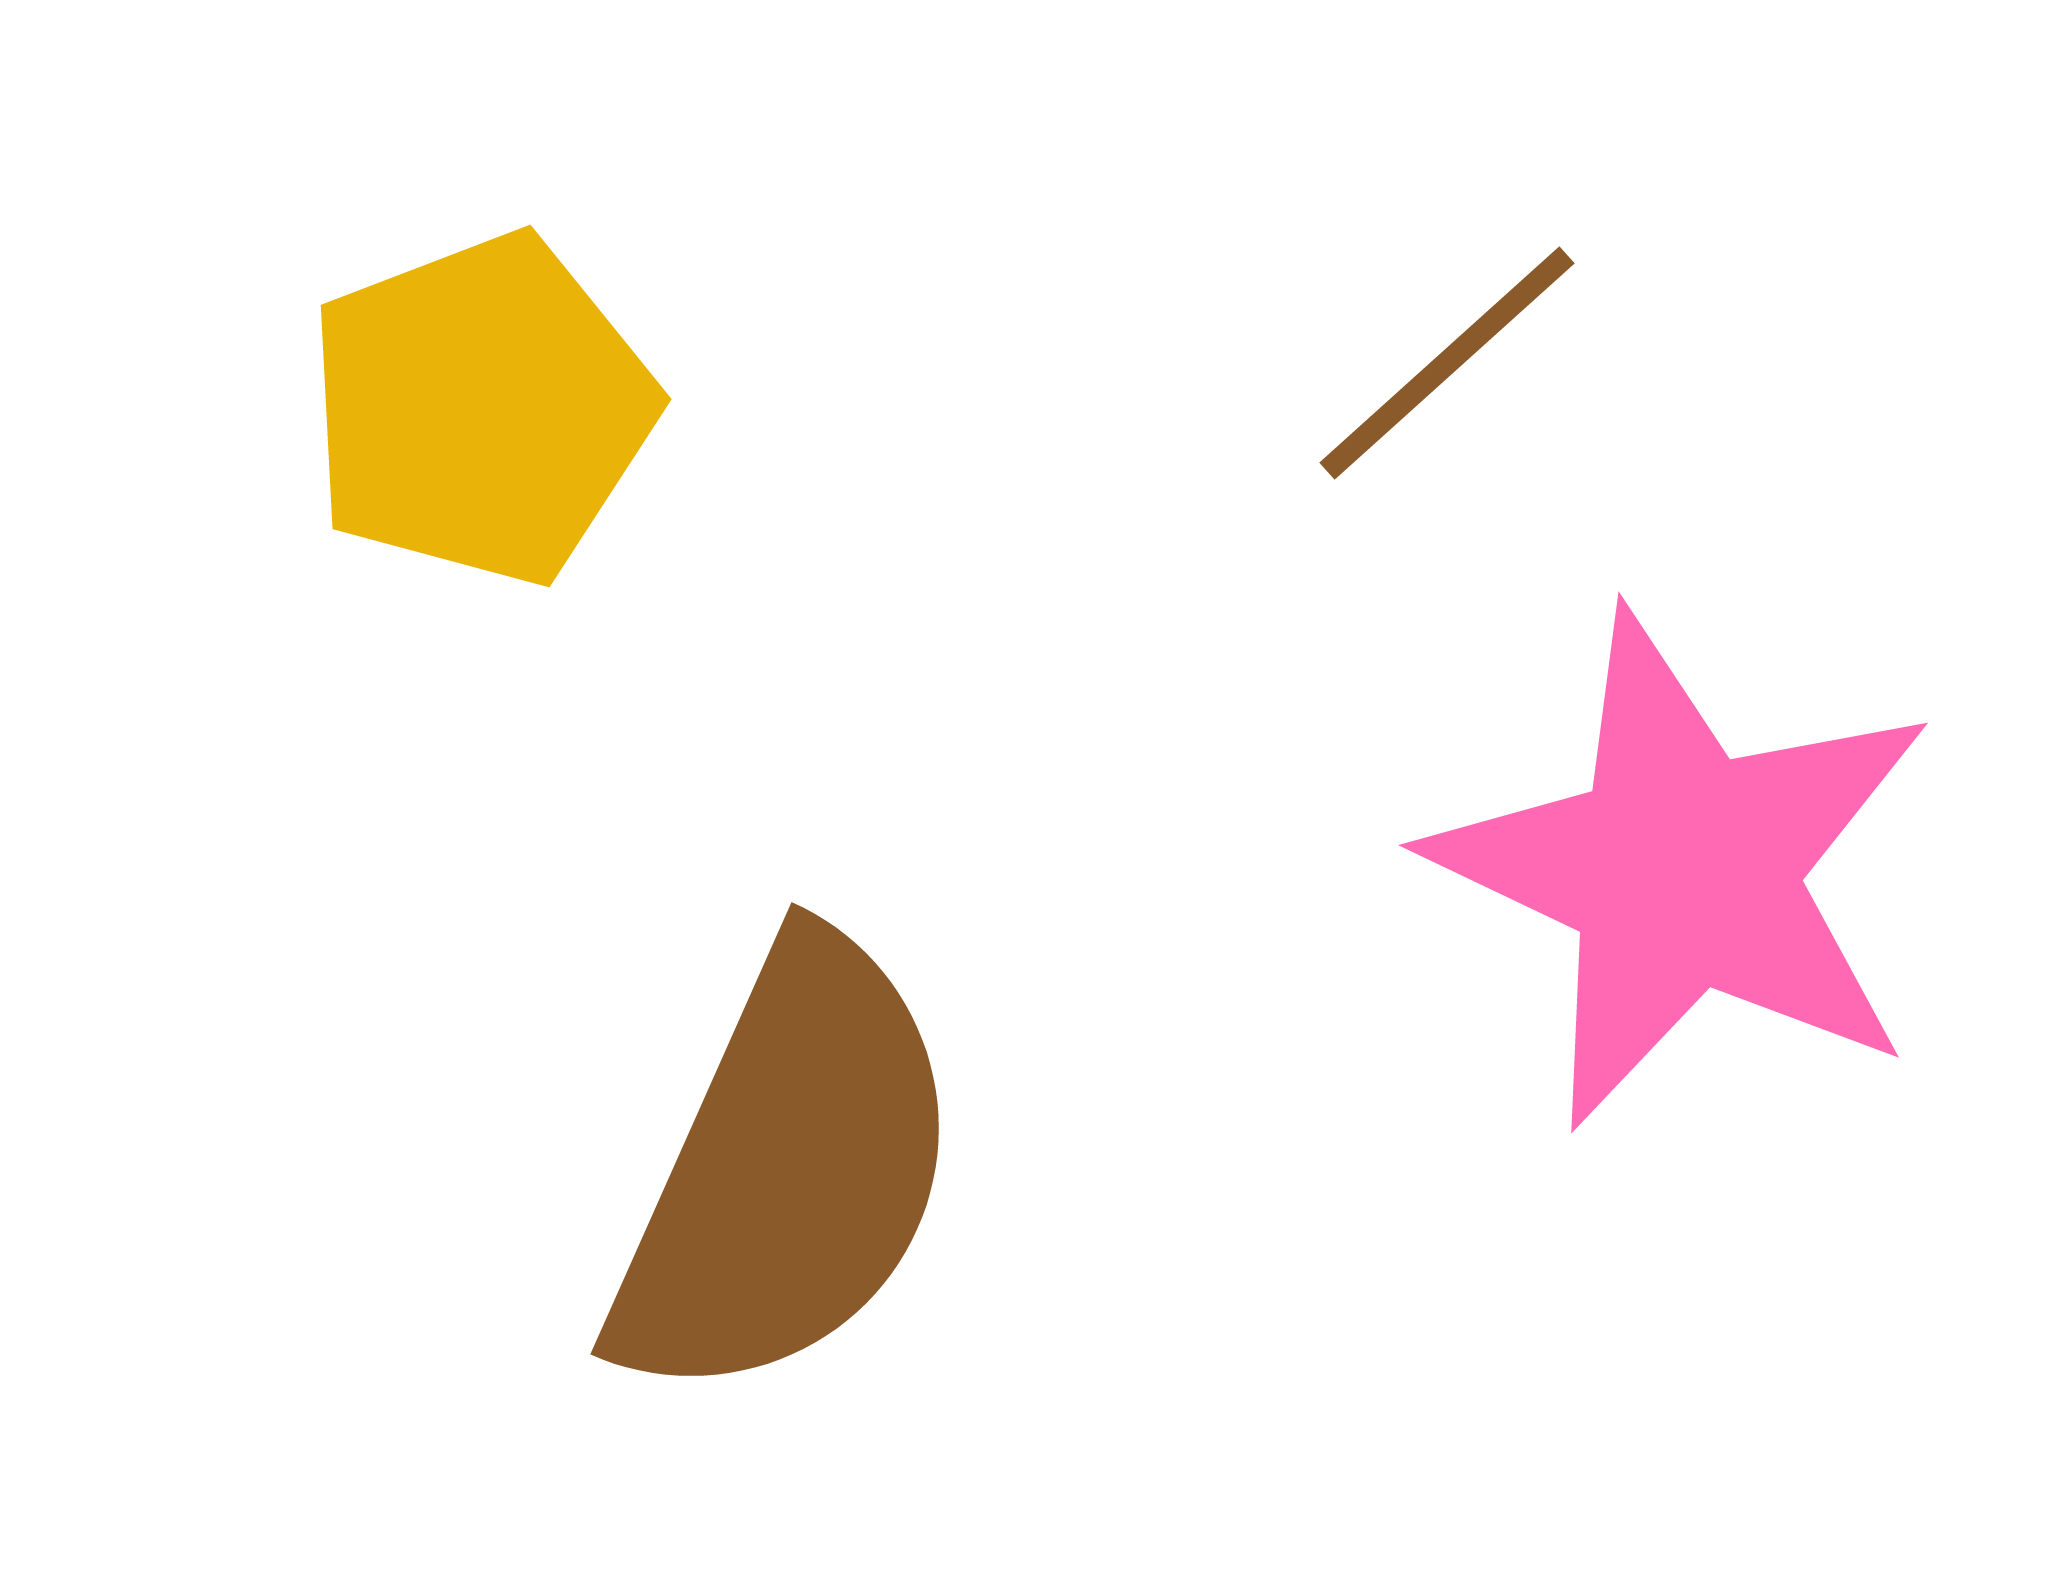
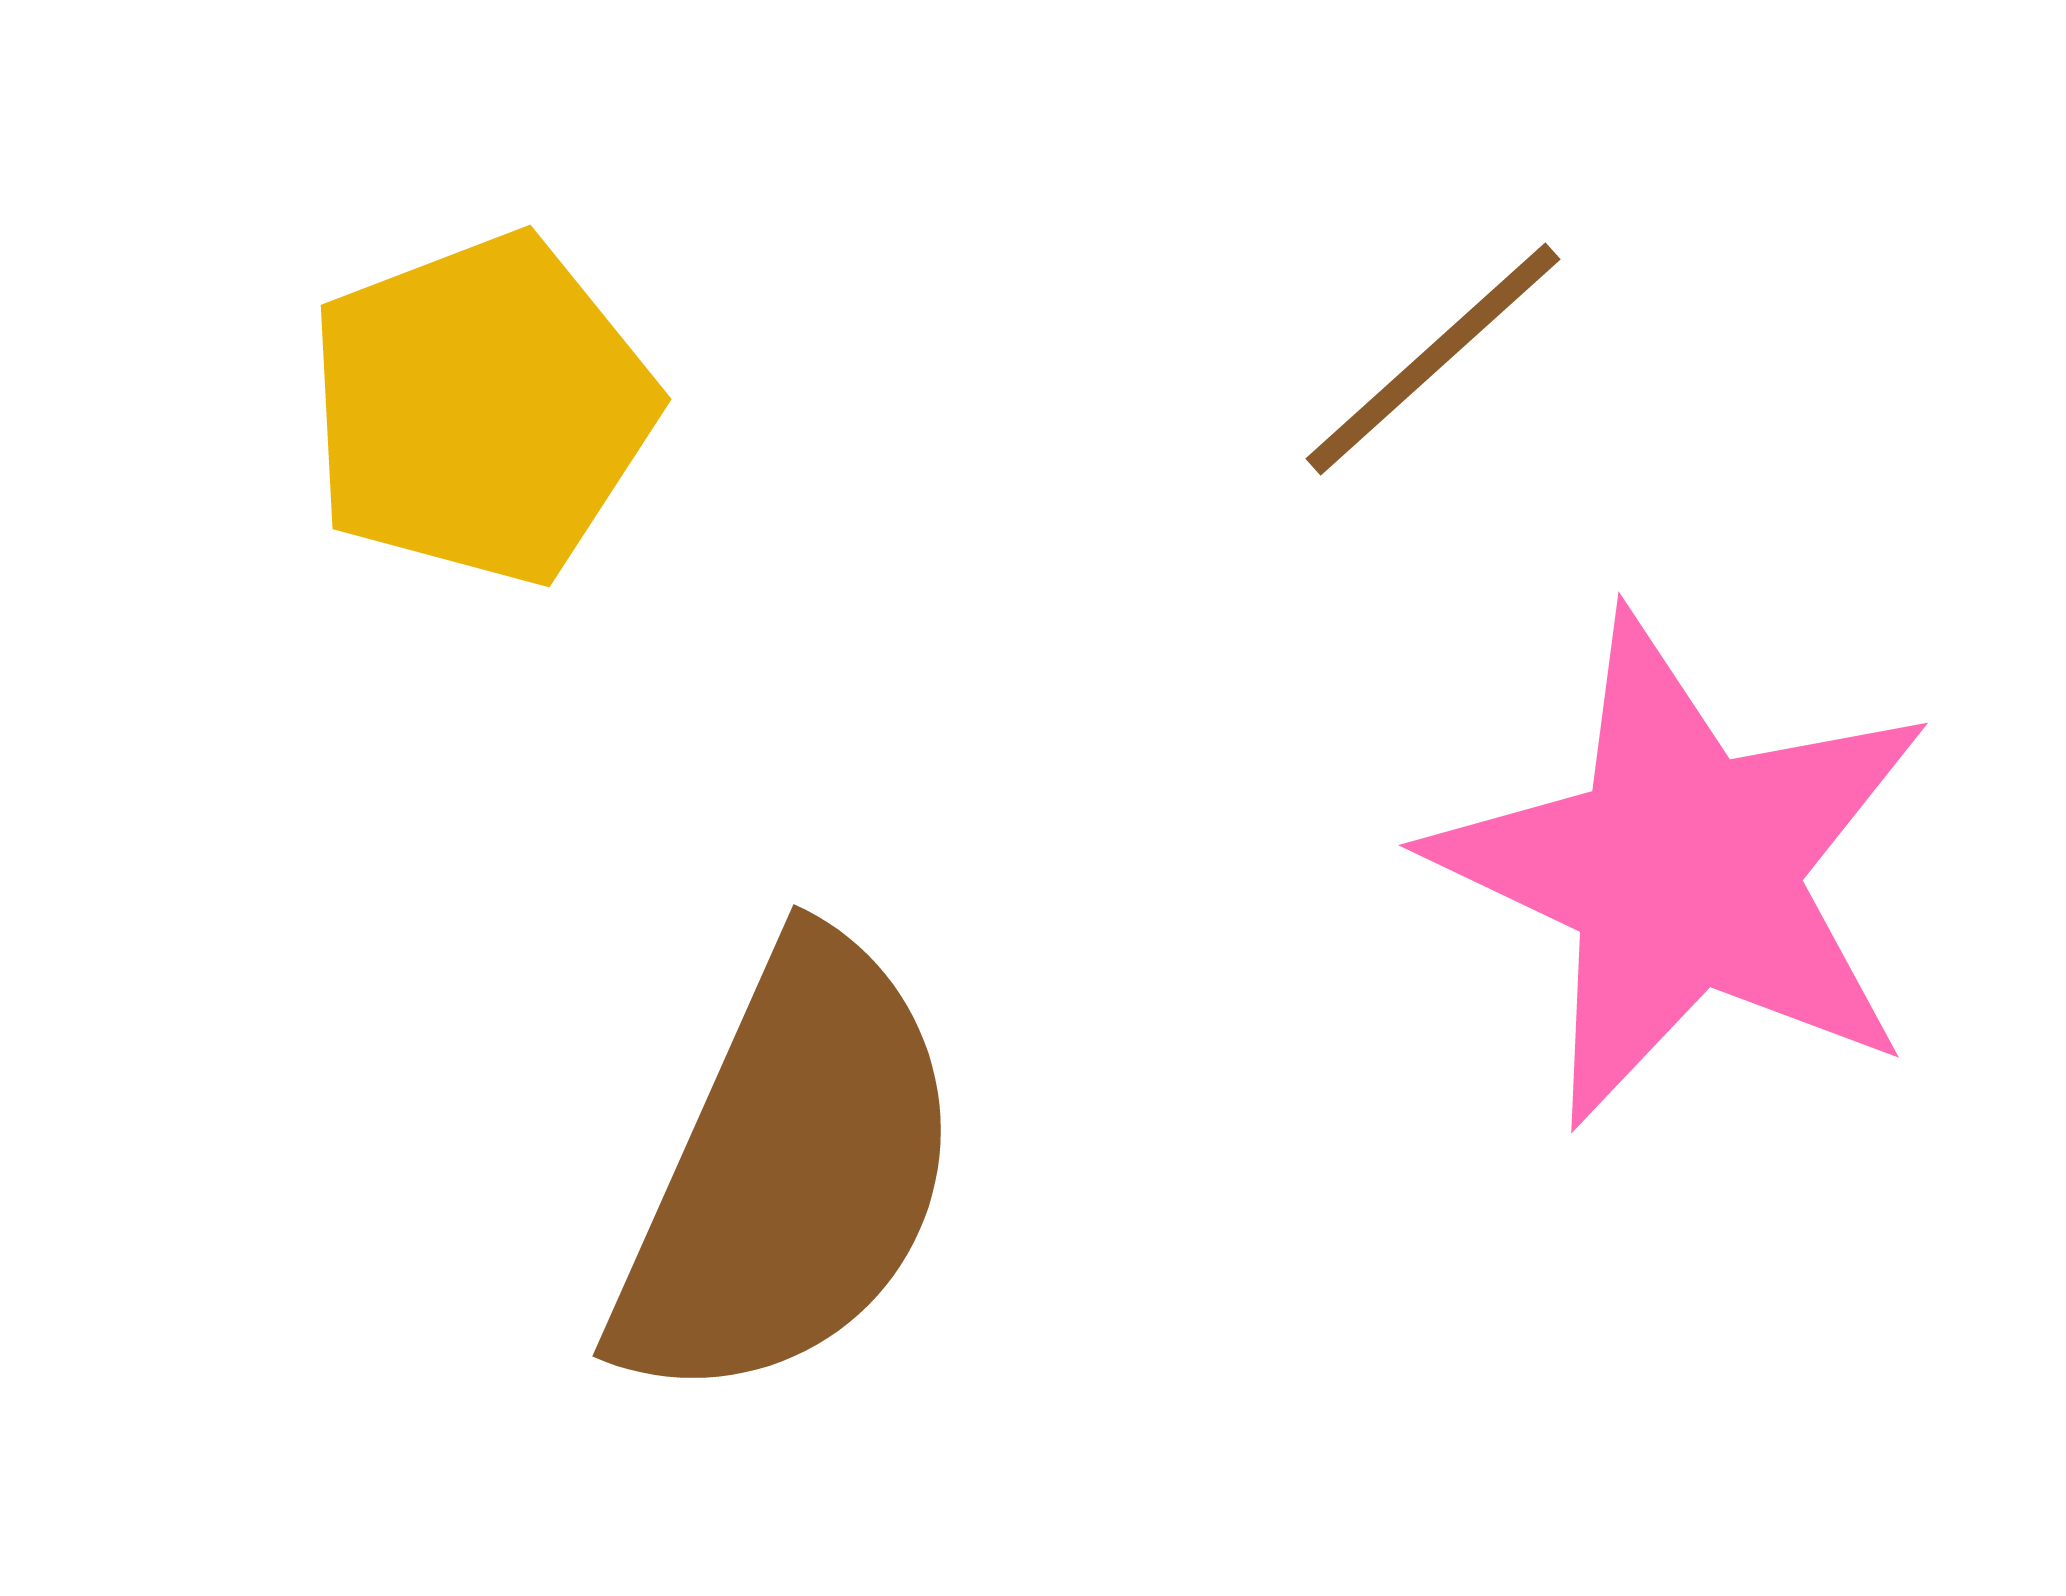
brown line: moved 14 px left, 4 px up
brown semicircle: moved 2 px right, 2 px down
